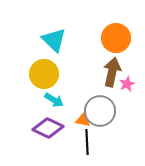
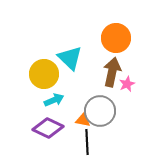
cyan triangle: moved 16 px right, 18 px down
cyan arrow: rotated 54 degrees counterclockwise
